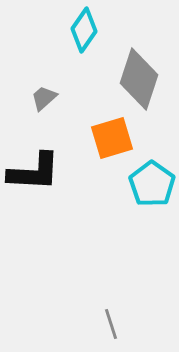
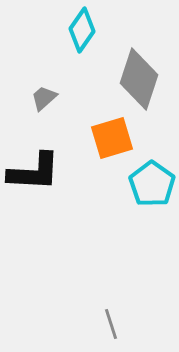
cyan diamond: moved 2 px left
